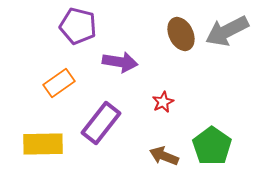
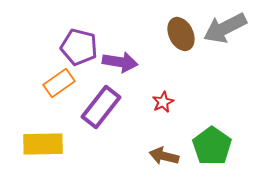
purple pentagon: moved 1 px right, 21 px down
gray arrow: moved 2 px left, 3 px up
purple rectangle: moved 16 px up
brown arrow: rotated 8 degrees counterclockwise
